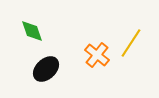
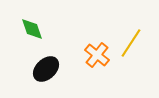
green diamond: moved 2 px up
